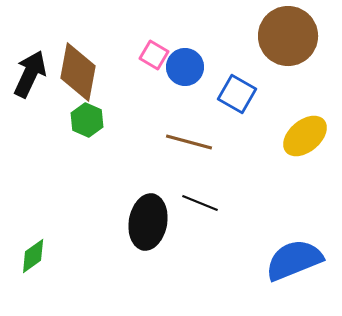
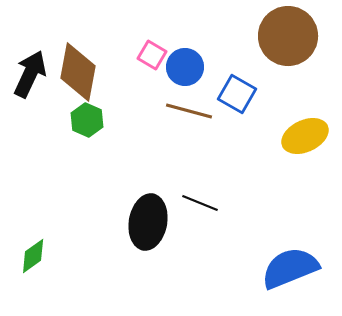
pink square: moved 2 px left
yellow ellipse: rotated 15 degrees clockwise
brown line: moved 31 px up
blue semicircle: moved 4 px left, 8 px down
